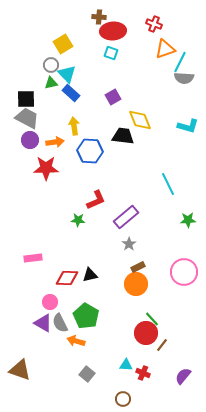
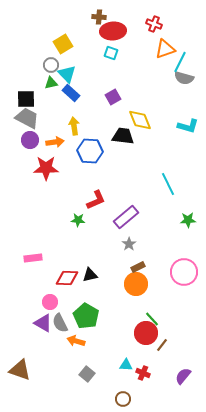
gray semicircle at (184, 78): rotated 12 degrees clockwise
